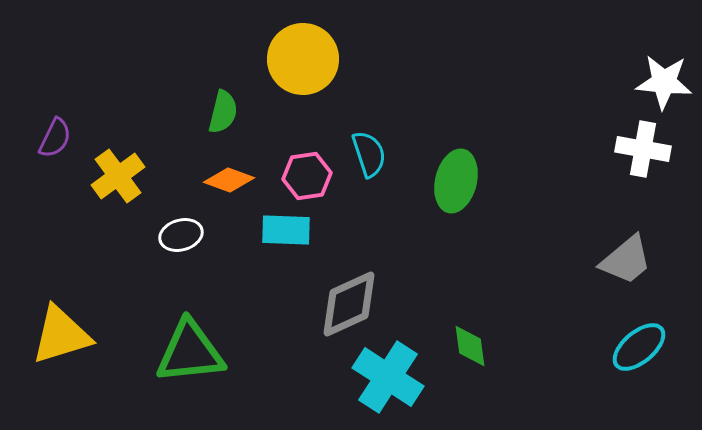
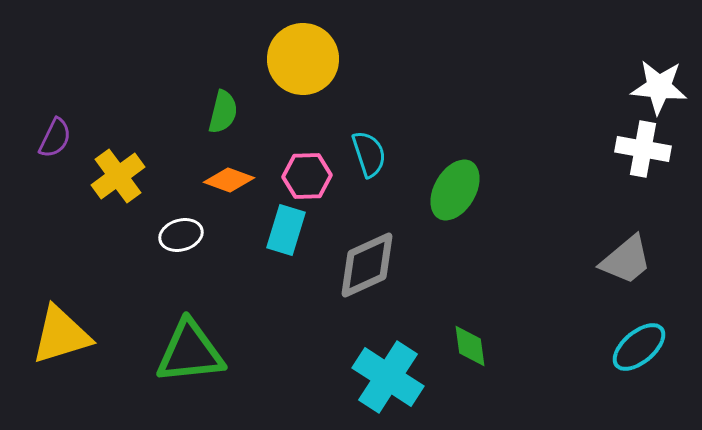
white star: moved 5 px left, 5 px down
pink hexagon: rotated 6 degrees clockwise
green ellipse: moved 1 px left, 9 px down; rotated 16 degrees clockwise
cyan rectangle: rotated 75 degrees counterclockwise
gray diamond: moved 18 px right, 39 px up
